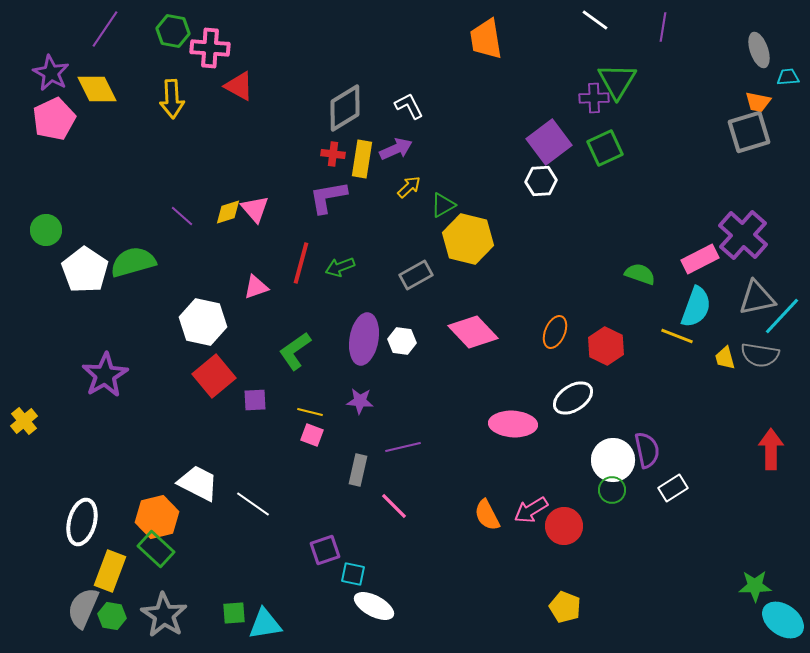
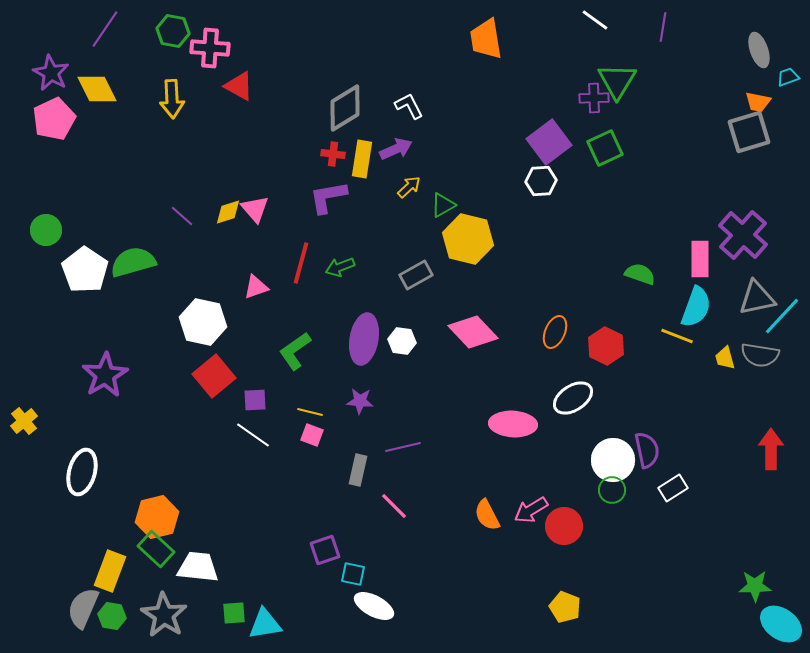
cyan trapezoid at (788, 77): rotated 15 degrees counterclockwise
pink rectangle at (700, 259): rotated 63 degrees counterclockwise
white trapezoid at (198, 483): moved 84 px down; rotated 21 degrees counterclockwise
white line at (253, 504): moved 69 px up
white ellipse at (82, 522): moved 50 px up
cyan ellipse at (783, 620): moved 2 px left, 4 px down
